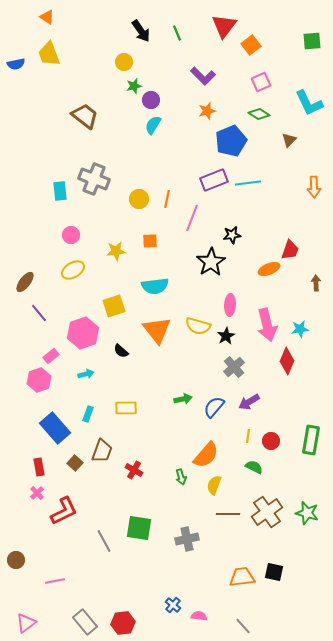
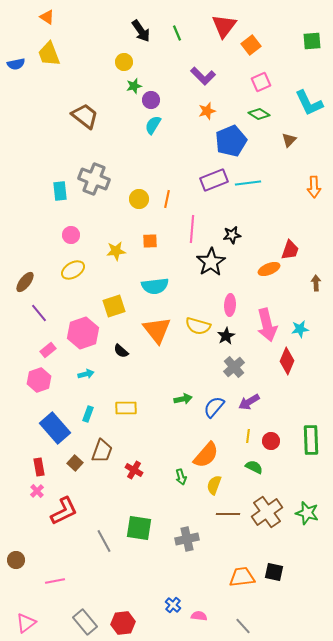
pink line at (192, 218): moved 11 px down; rotated 16 degrees counterclockwise
pink rectangle at (51, 356): moved 3 px left, 6 px up
green rectangle at (311, 440): rotated 12 degrees counterclockwise
pink cross at (37, 493): moved 2 px up
